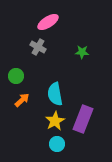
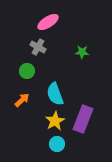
green circle: moved 11 px right, 5 px up
cyan semicircle: rotated 10 degrees counterclockwise
